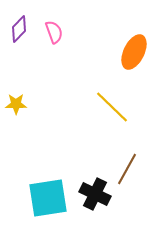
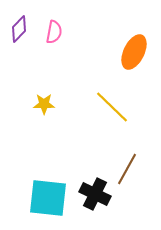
pink semicircle: rotated 30 degrees clockwise
yellow star: moved 28 px right
cyan square: rotated 15 degrees clockwise
